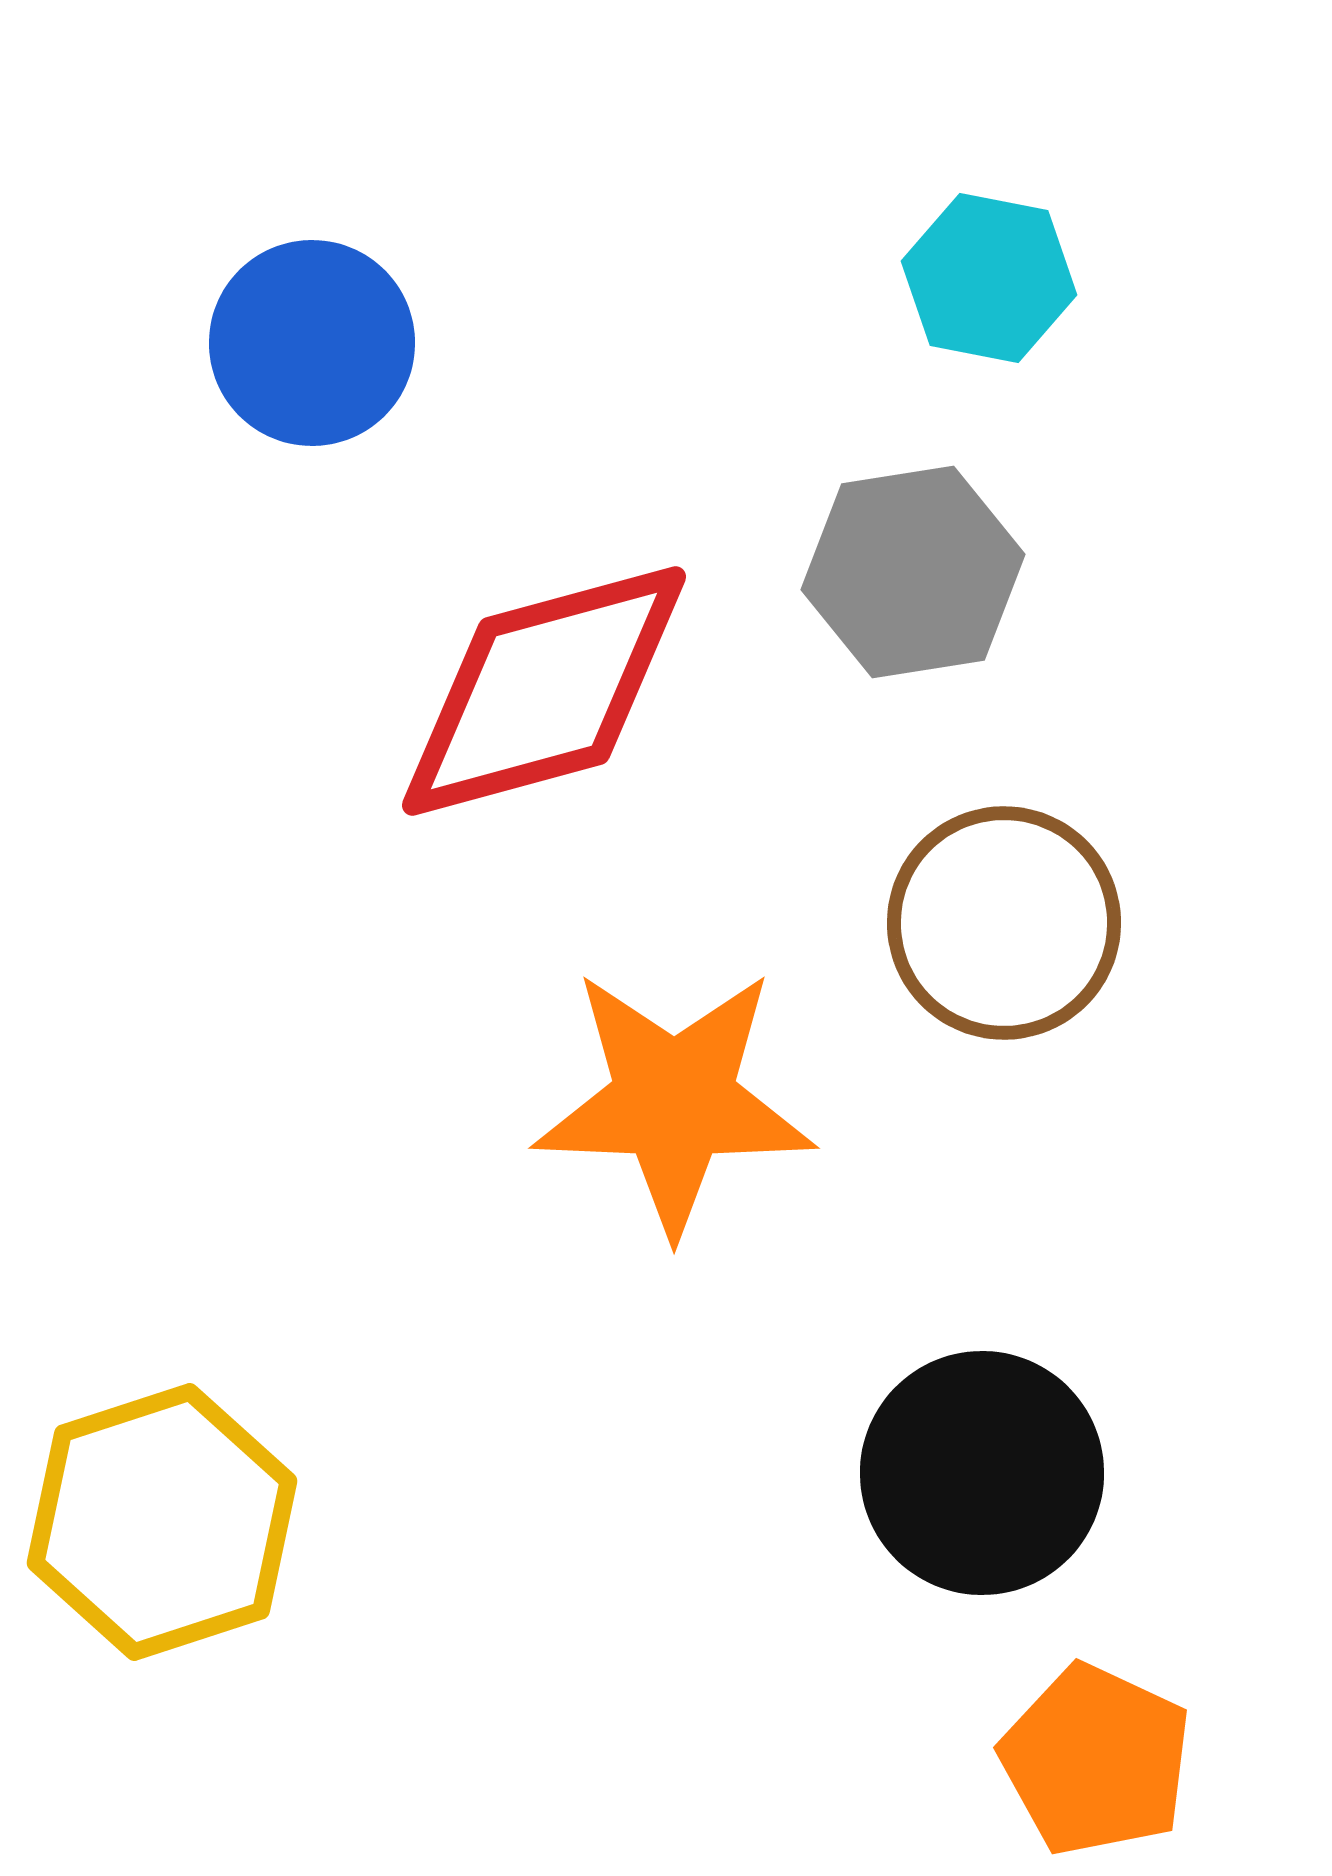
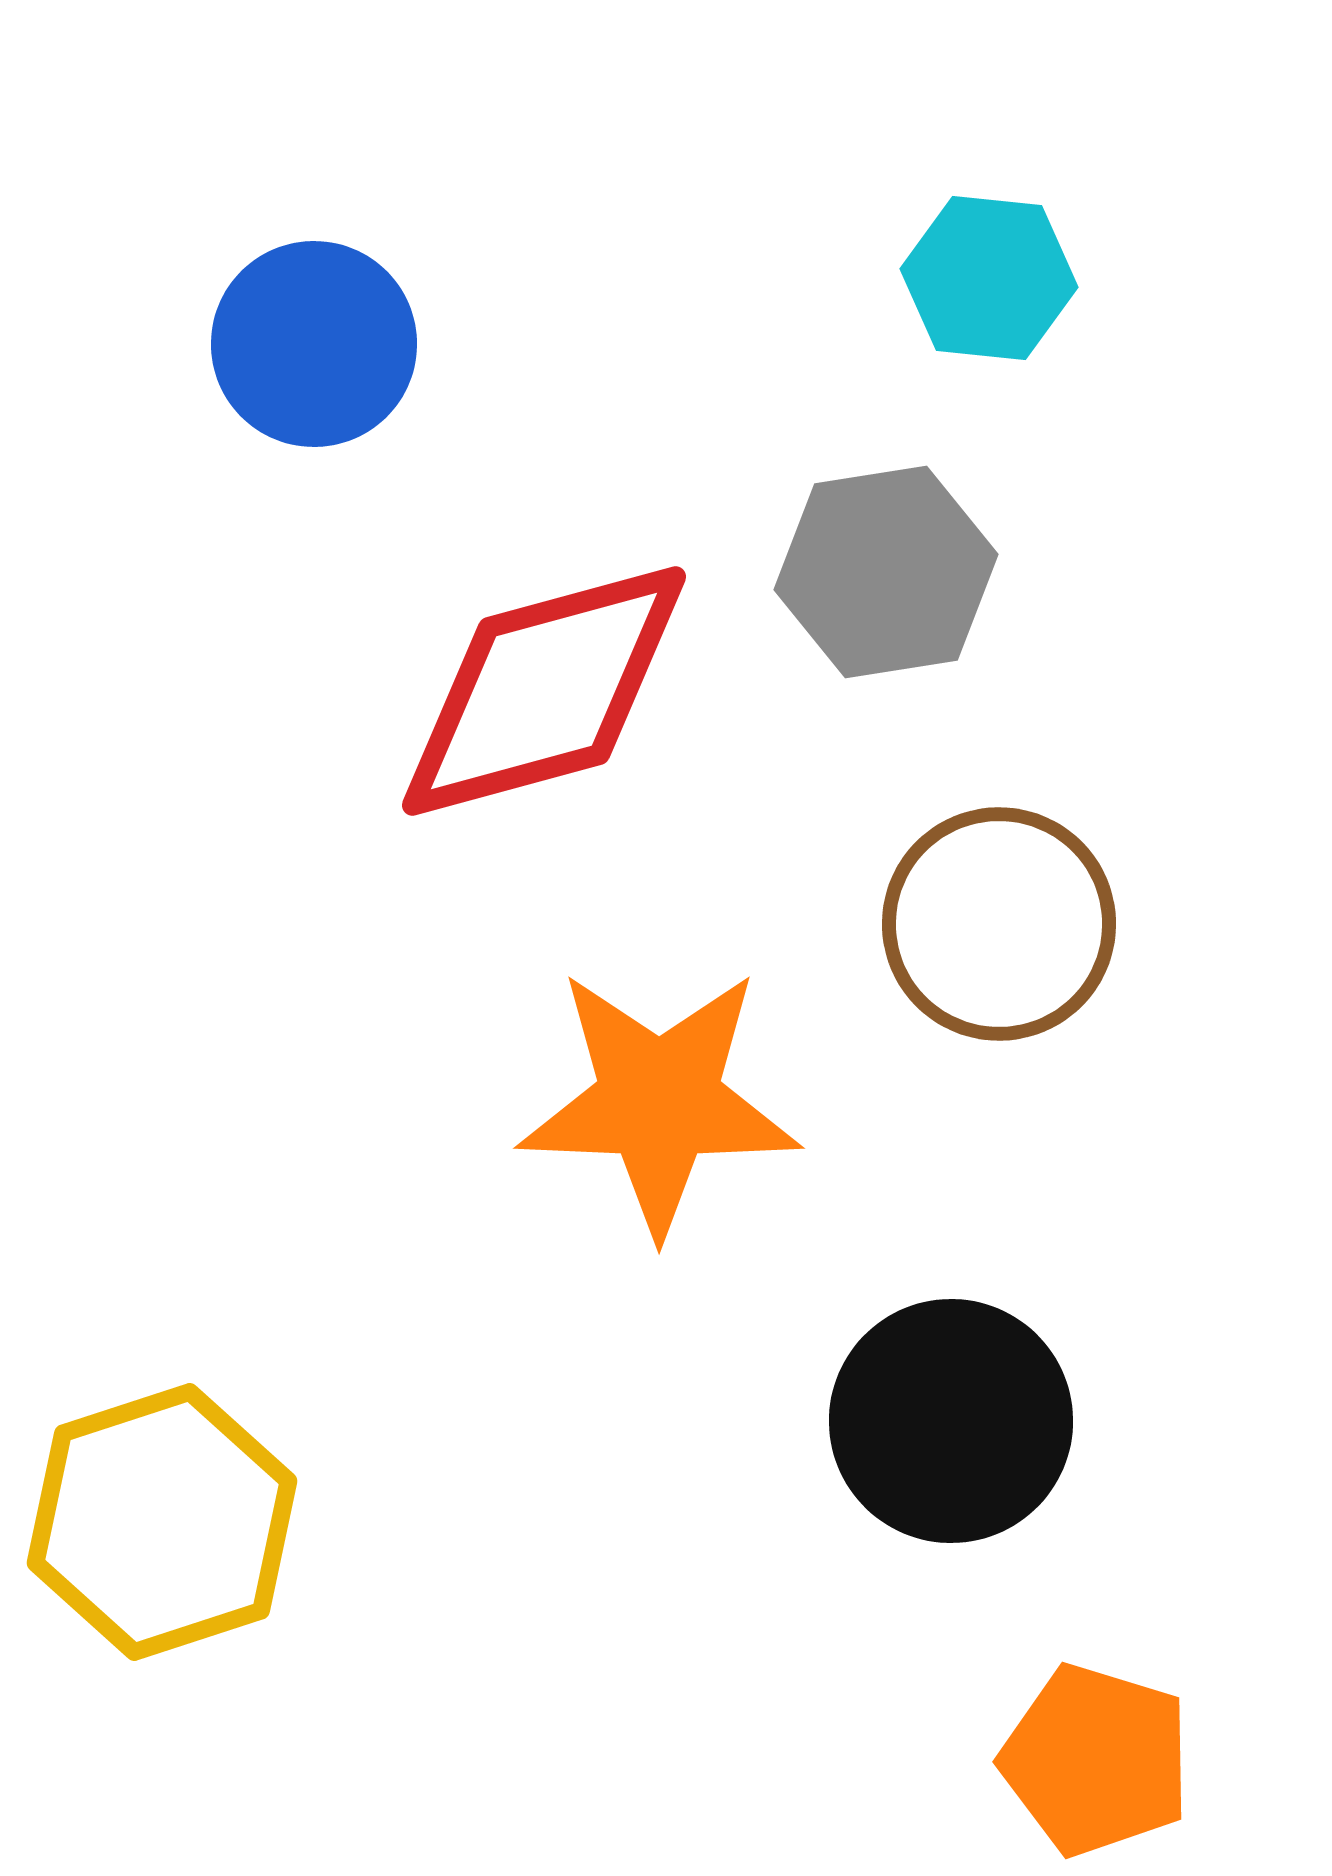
cyan hexagon: rotated 5 degrees counterclockwise
blue circle: moved 2 px right, 1 px down
gray hexagon: moved 27 px left
brown circle: moved 5 px left, 1 px down
orange star: moved 15 px left
black circle: moved 31 px left, 52 px up
orange pentagon: rotated 8 degrees counterclockwise
